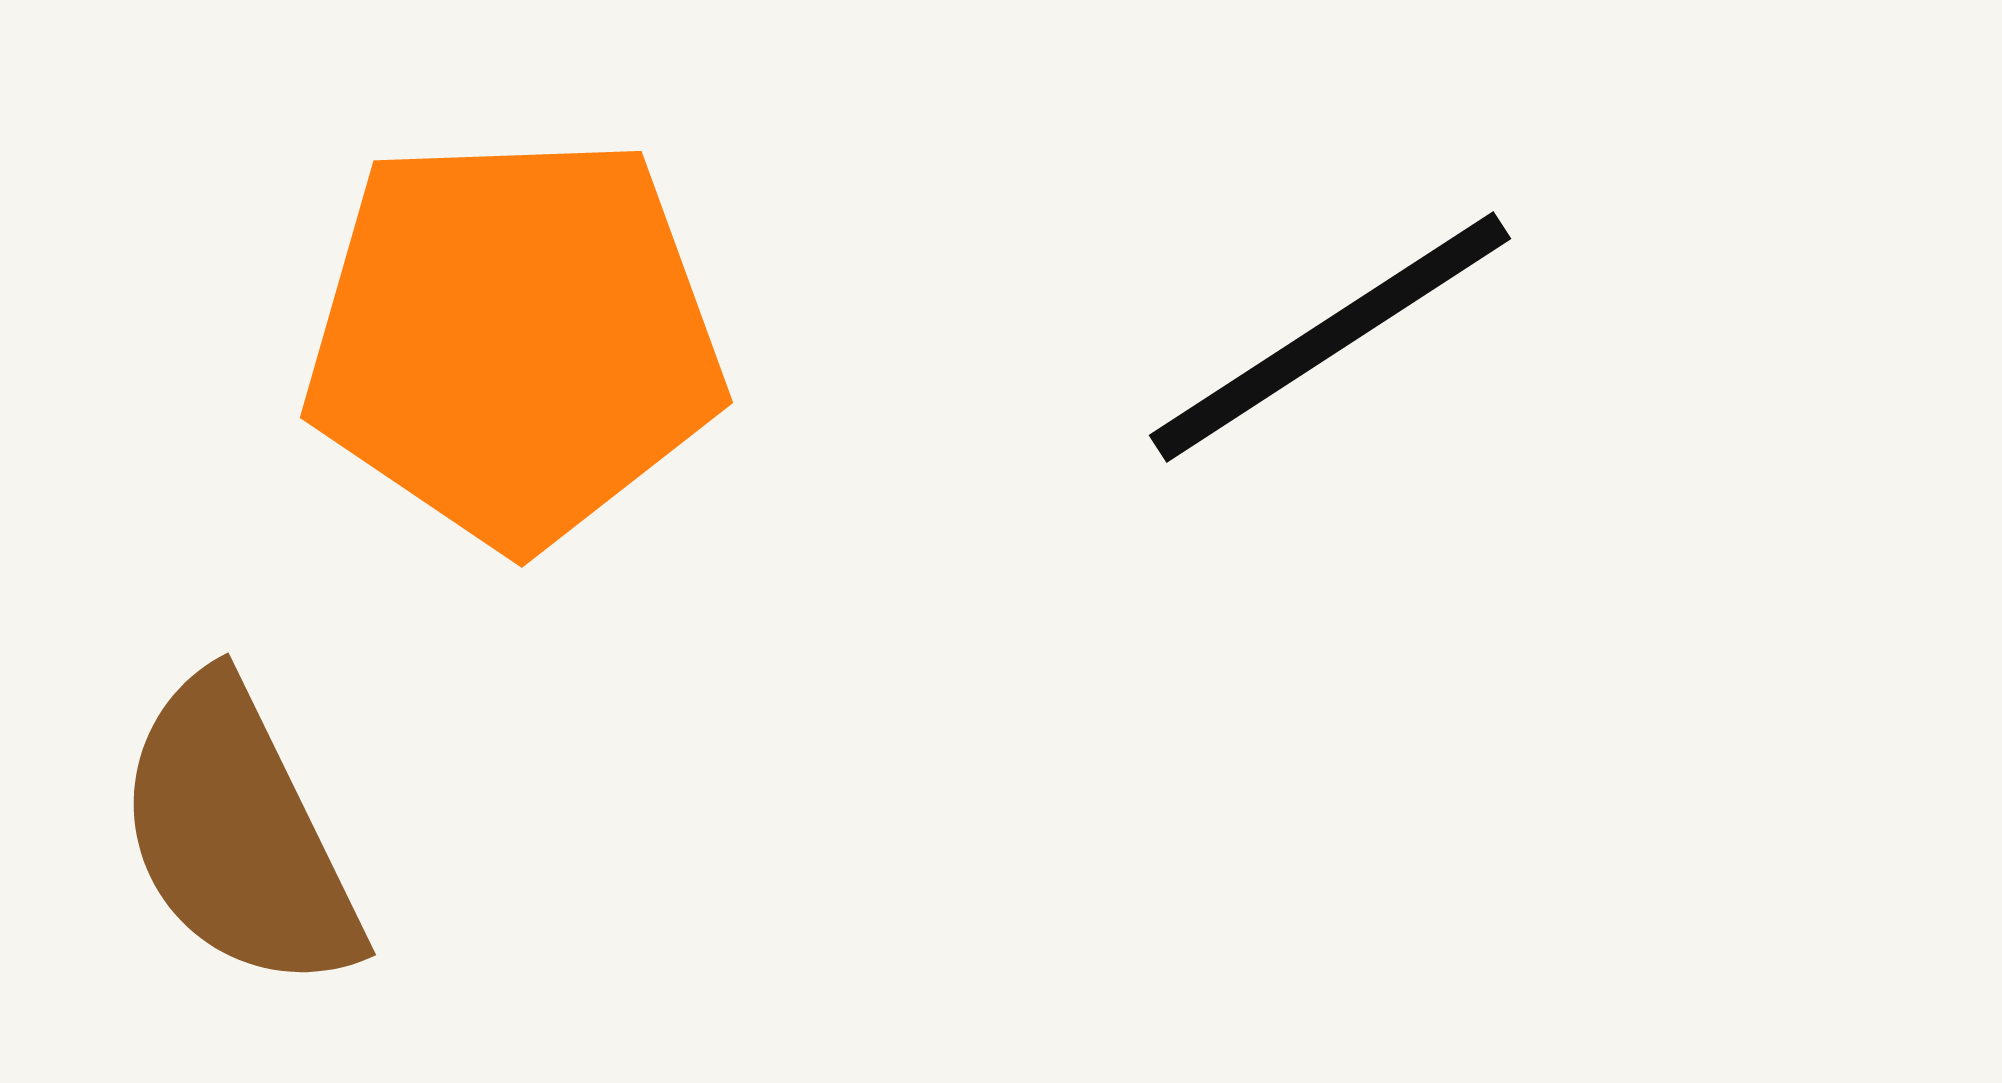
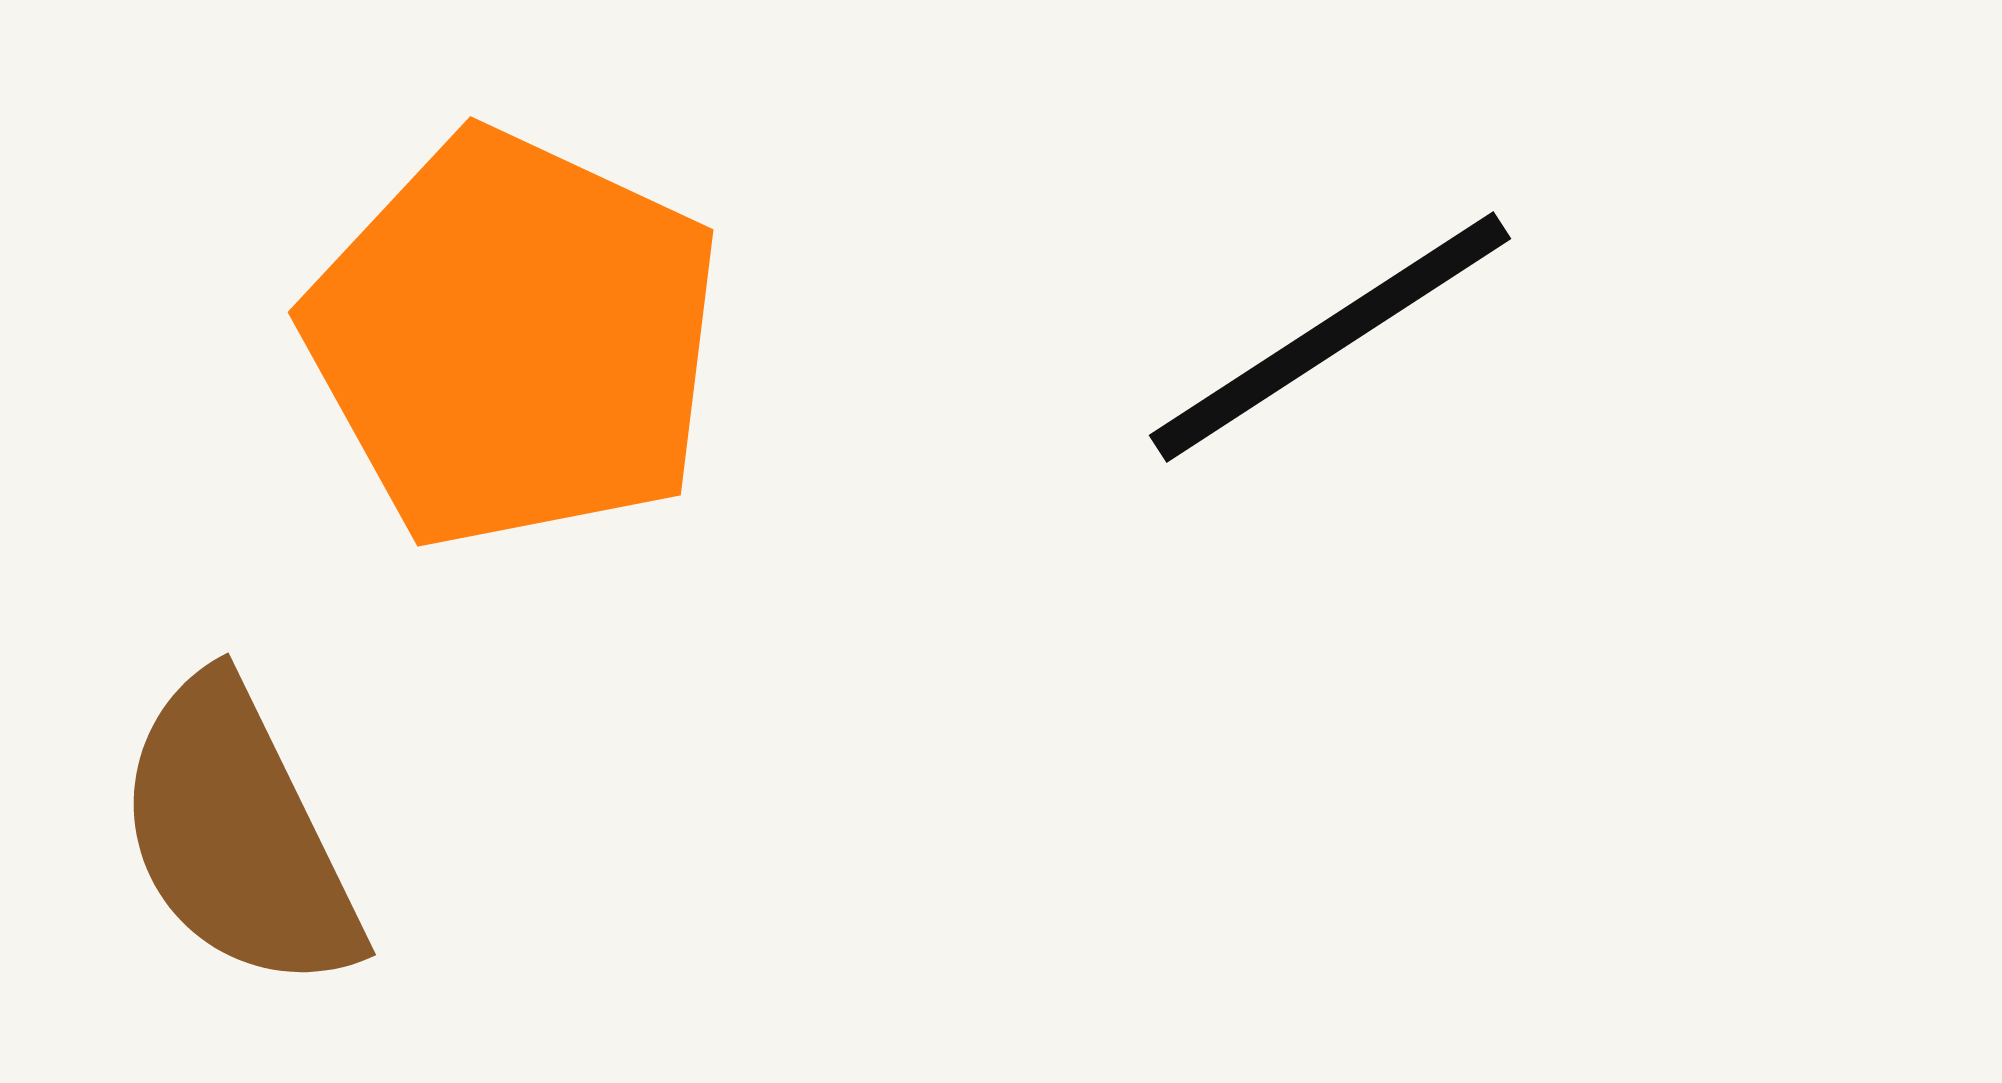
orange pentagon: rotated 27 degrees clockwise
